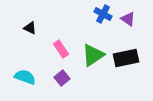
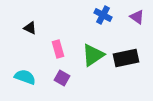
blue cross: moved 1 px down
purple triangle: moved 9 px right, 2 px up
pink rectangle: moved 3 px left; rotated 18 degrees clockwise
purple square: rotated 21 degrees counterclockwise
